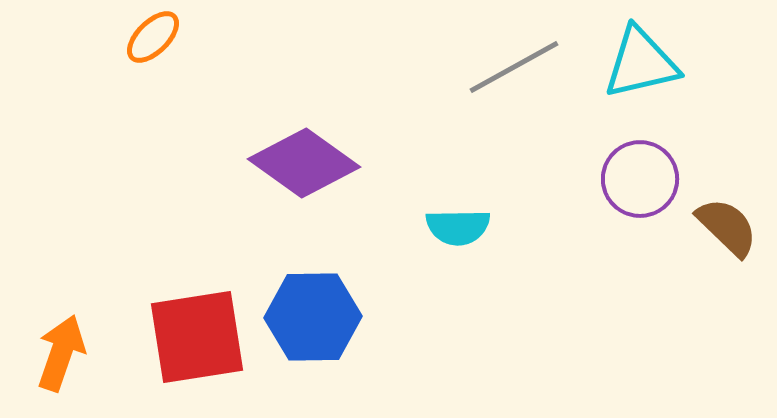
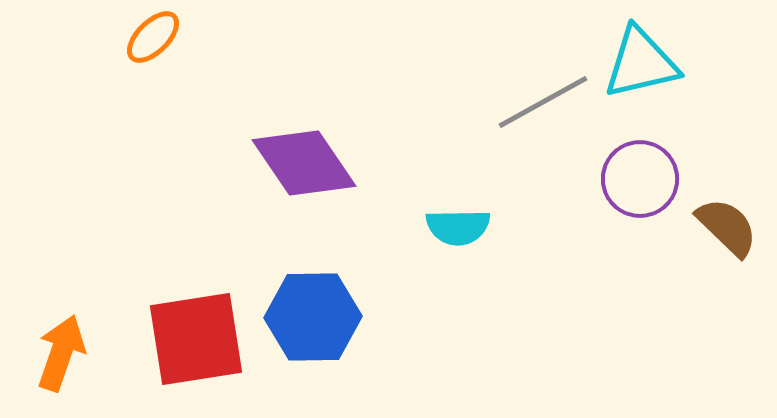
gray line: moved 29 px right, 35 px down
purple diamond: rotated 20 degrees clockwise
red square: moved 1 px left, 2 px down
